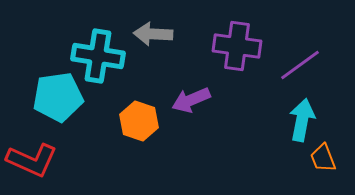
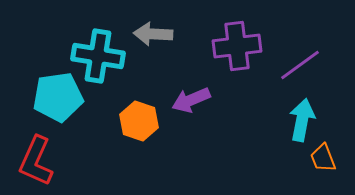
purple cross: rotated 15 degrees counterclockwise
red L-shape: moved 4 px right, 1 px down; rotated 90 degrees clockwise
